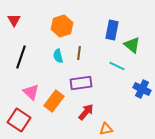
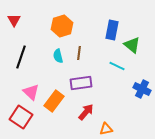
red square: moved 2 px right, 3 px up
